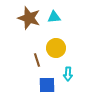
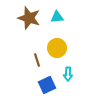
cyan triangle: moved 3 px right
yellow circle: moved 1 px right
blue square: rotated 24 degrees counterclockwise
